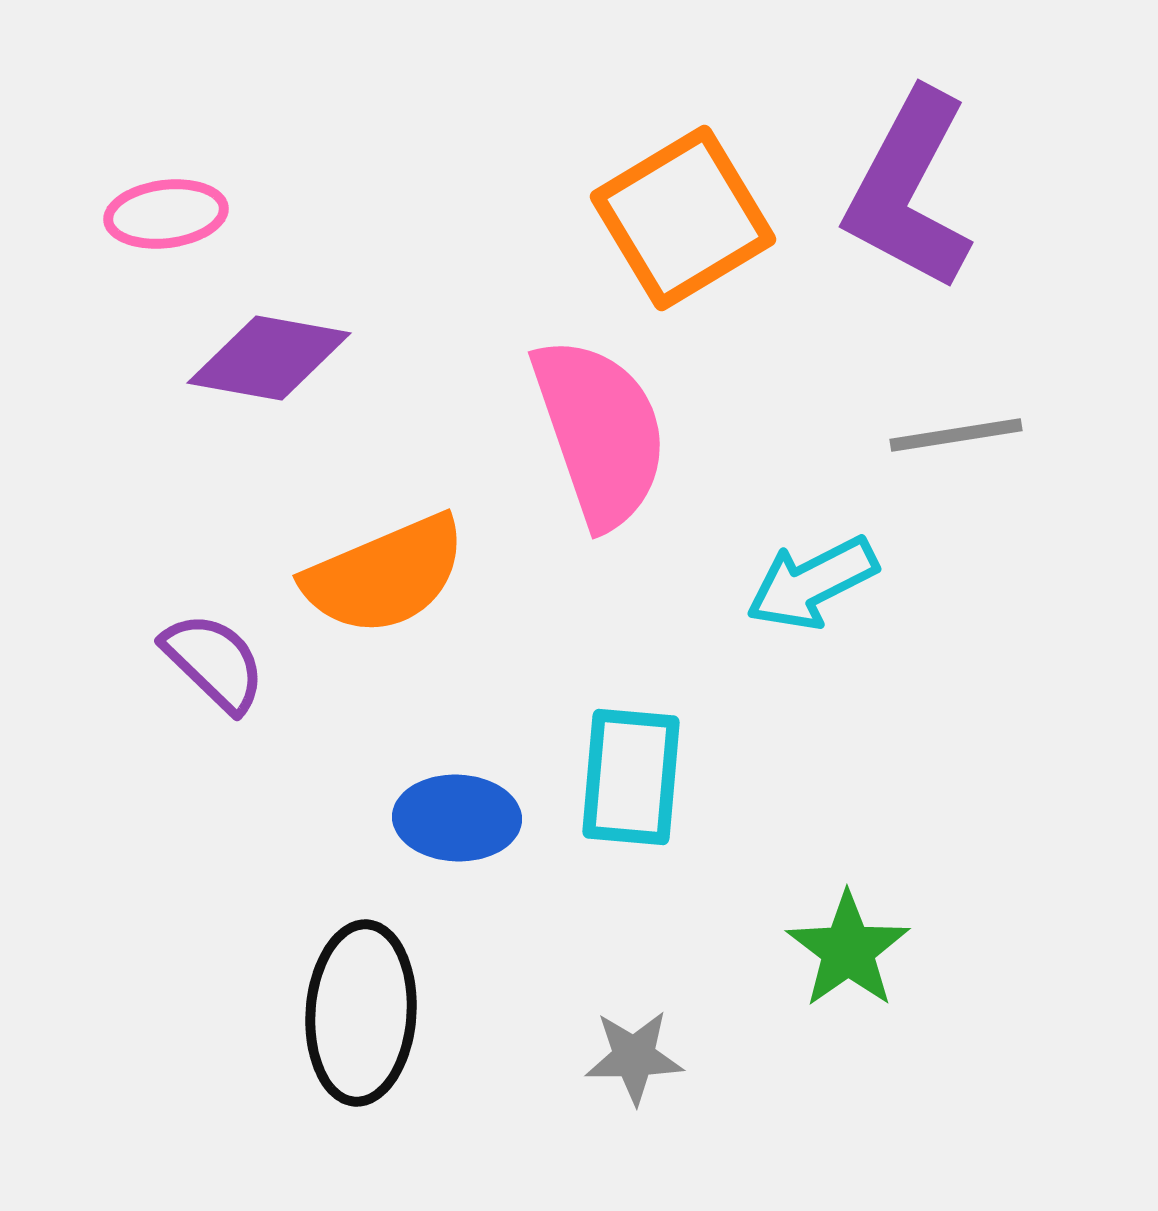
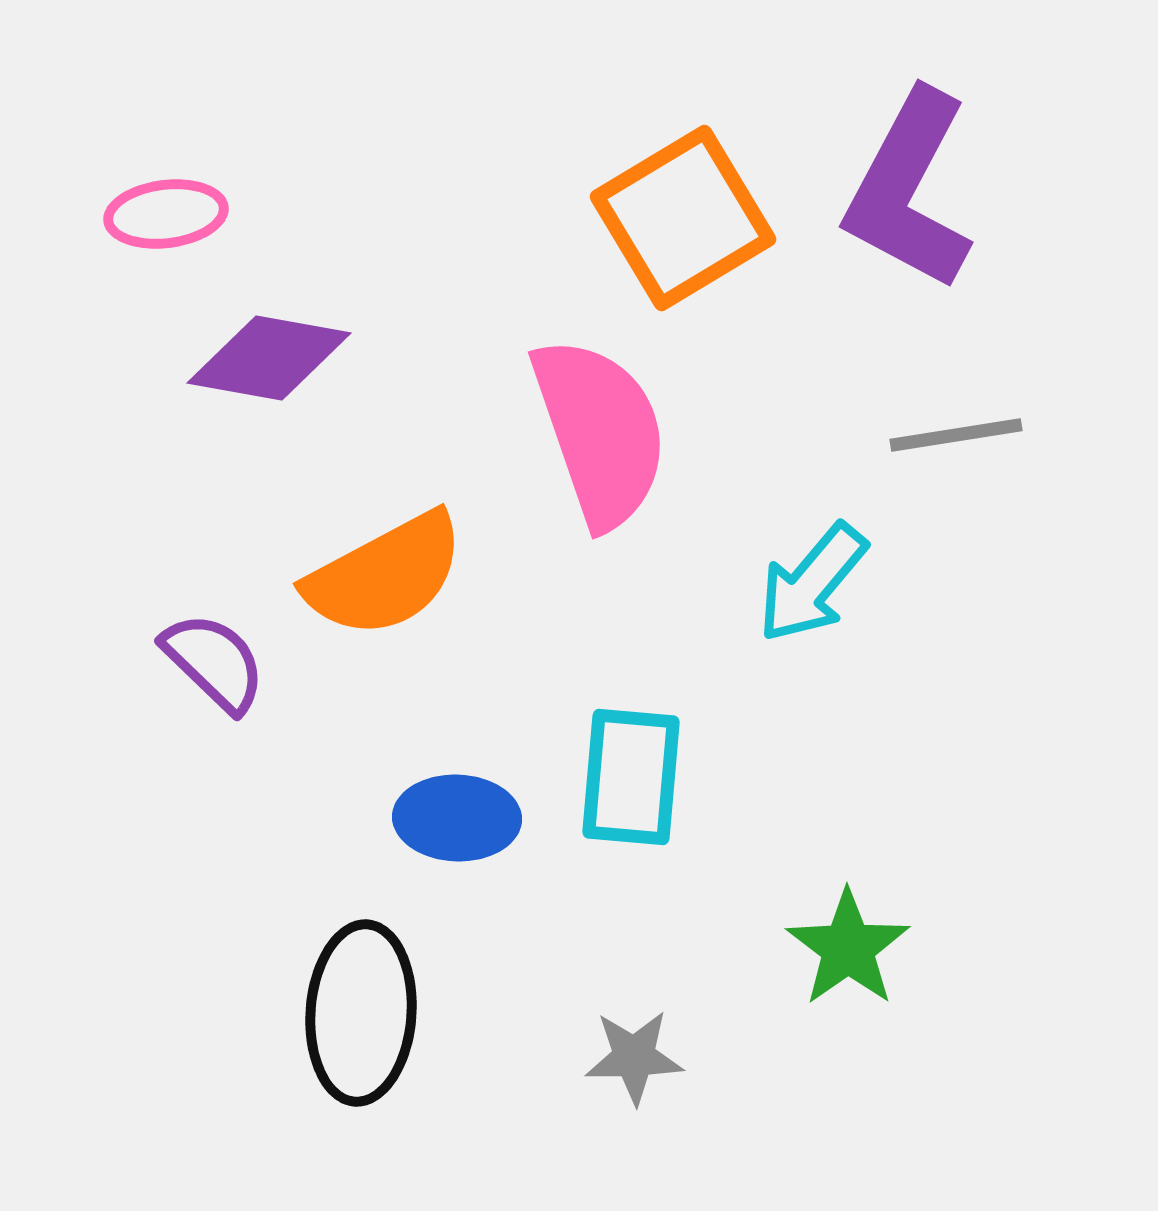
orange semicircle: rotated 5 degrees counterclockwise
cyan arrow: rotated 23 degrees counterclockwise
green star: moved 2 px up
